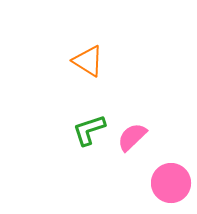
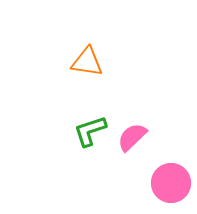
orange triangle: moved 1 px left, 1 px down; rotated 24 degrees counterclockwise
green L-shape: moved 1 px right, 1 px down
